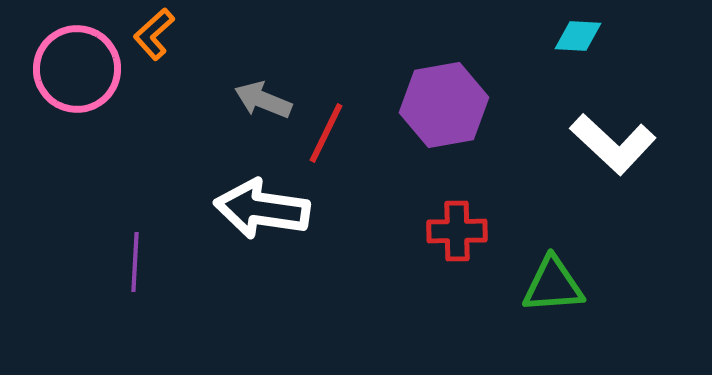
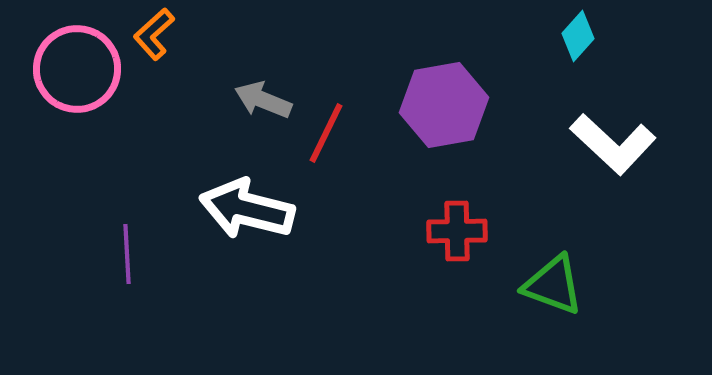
cyan diamond: rotated 51 degrees counterclockwise
white arrow: moved 15 px left; rotated 6 degrees clockwise
purple line: moved 8 px left, 8 px up; rotated 6 degrees counterclockwise
green triangle: rotated 24 degrees clockwise
